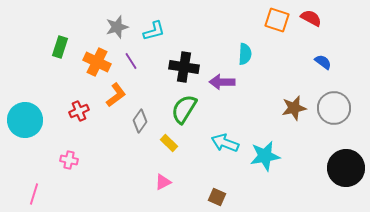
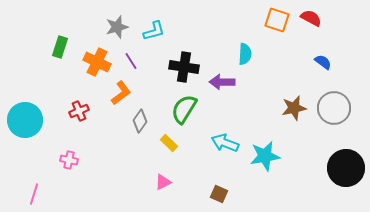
orange L-shape: moved 5 px right, 2 px up
brown square: moved 2 px right, 3 px up
